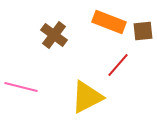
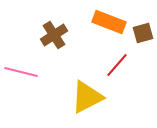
brown square: moved 2 px down; rotated 10 degrees counterclockwise
brown cross: rotated 20 degrees clockwise
red line: moved 1 px left
pink line: moved 15 px up
